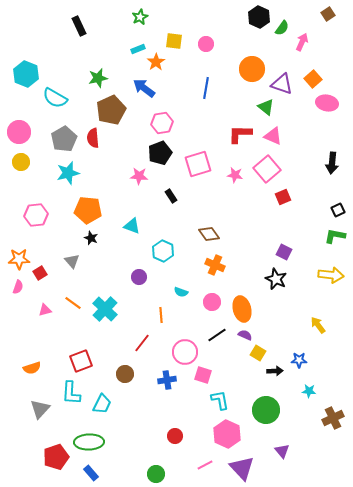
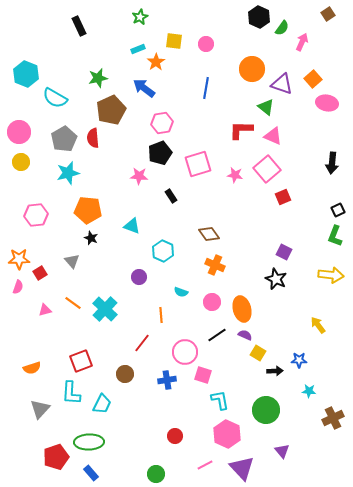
red L-shape at (240, 134): moved 1 px right, 4 px up
green L-shape at (335, 236): rotated 80 degrees counterclockwise
